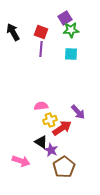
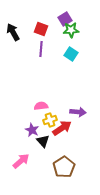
purple square: moved 1 px down
red square: moved 3 px up
cyan square: rotated 32 degrees clockwise
purple arrow: rotated 42 degrees counterclockwise
black triangle: moved 2 px right, 1 px up; rotated 16 degrees clockwise
purple star: moved 19 px left, 20 px up
pink arrow: rotated 60 degrees counterclockwise
